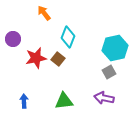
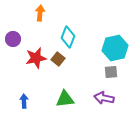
orange arrow: moved 4 px left; rotated 42 degrees clockwise
gray square: moved 2 px right; rotated 24 degrees clockwise
green triangle: moved 1 px right, 2 px up
